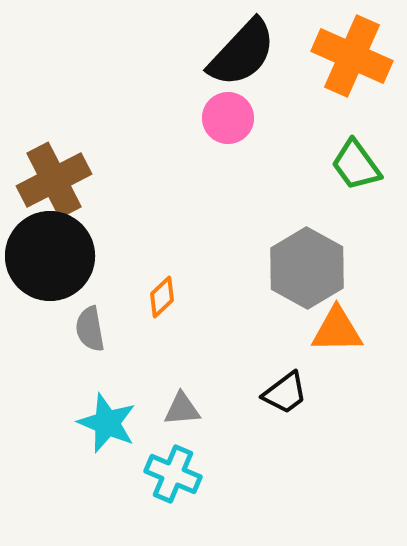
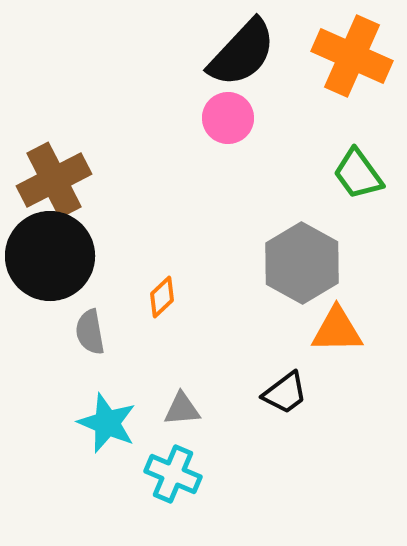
green trapezoid: moved 2 px right, 9 px down
gray hexagon: moved 5 px left, 5 px up
gray semicircle: moved 3 px down
